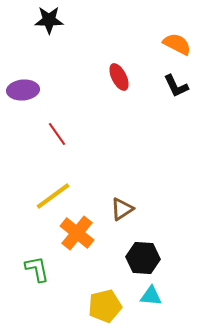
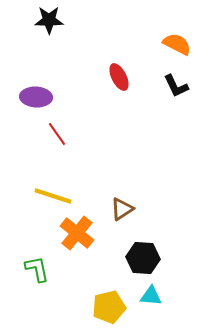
purple ellipse: moved 13 px right, 7 px down; rotated 8 degrees clockwise
yellow line: rotated 54 degrees clockwise
yellow pentagon: moved 4 px right, 1 px down
